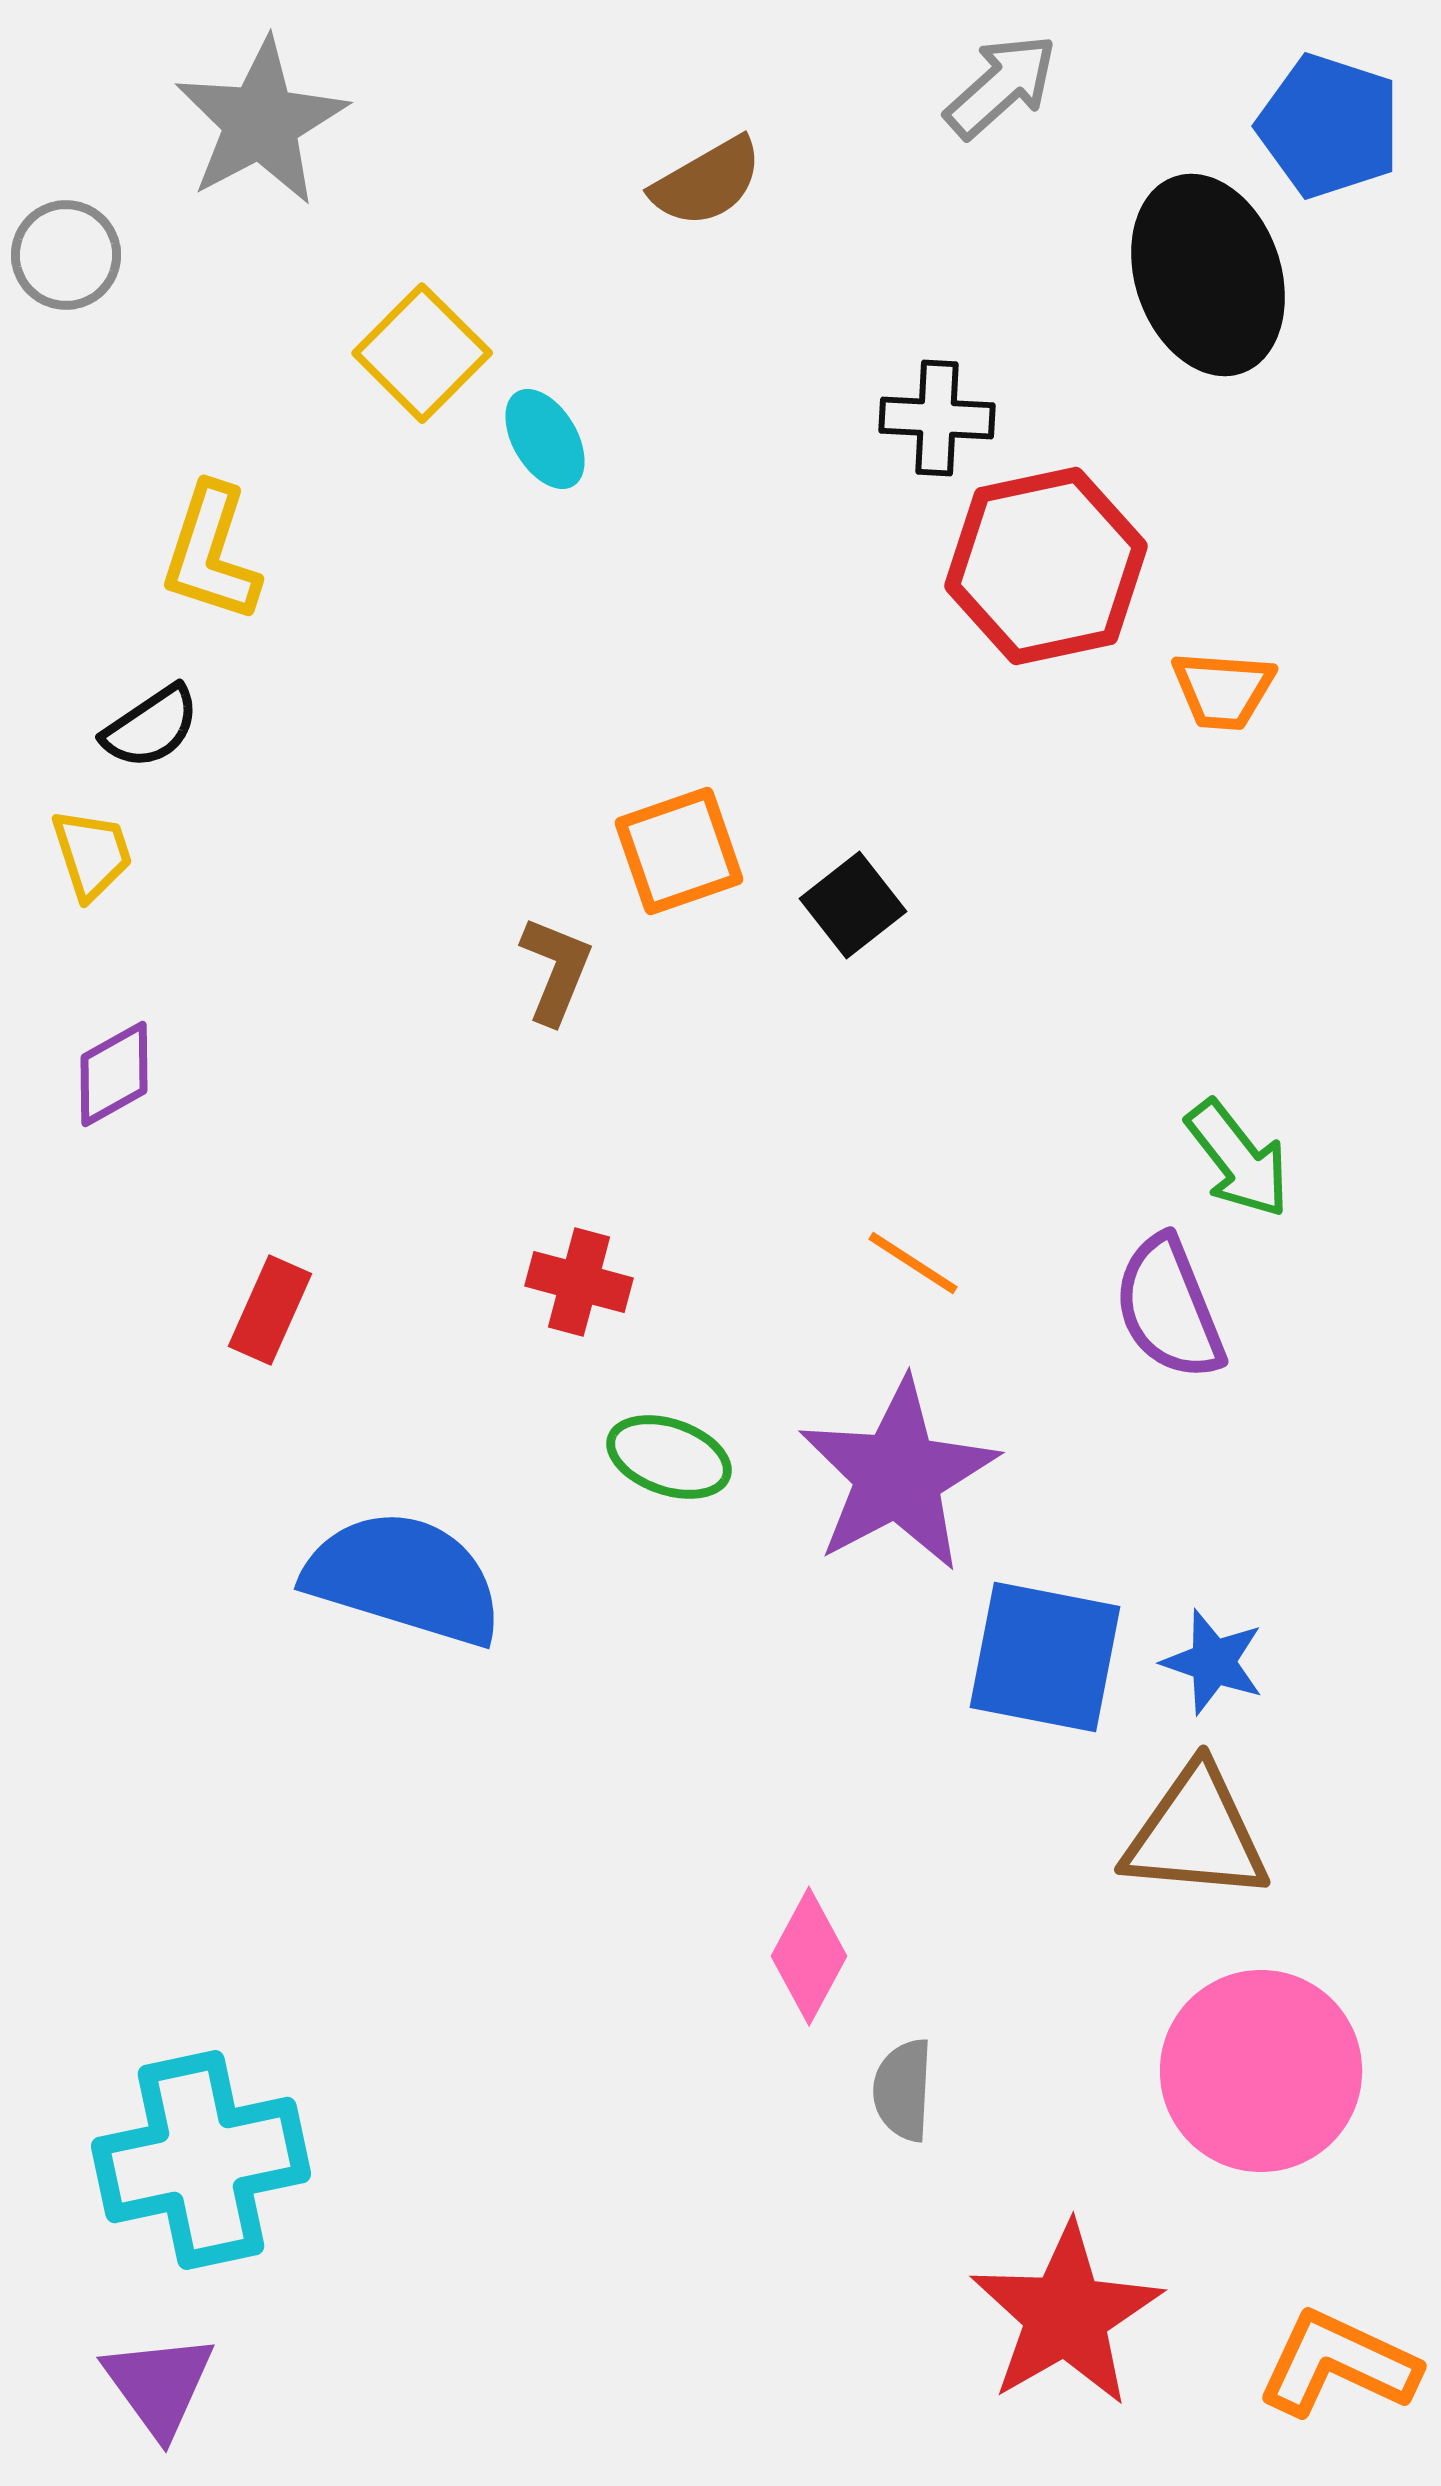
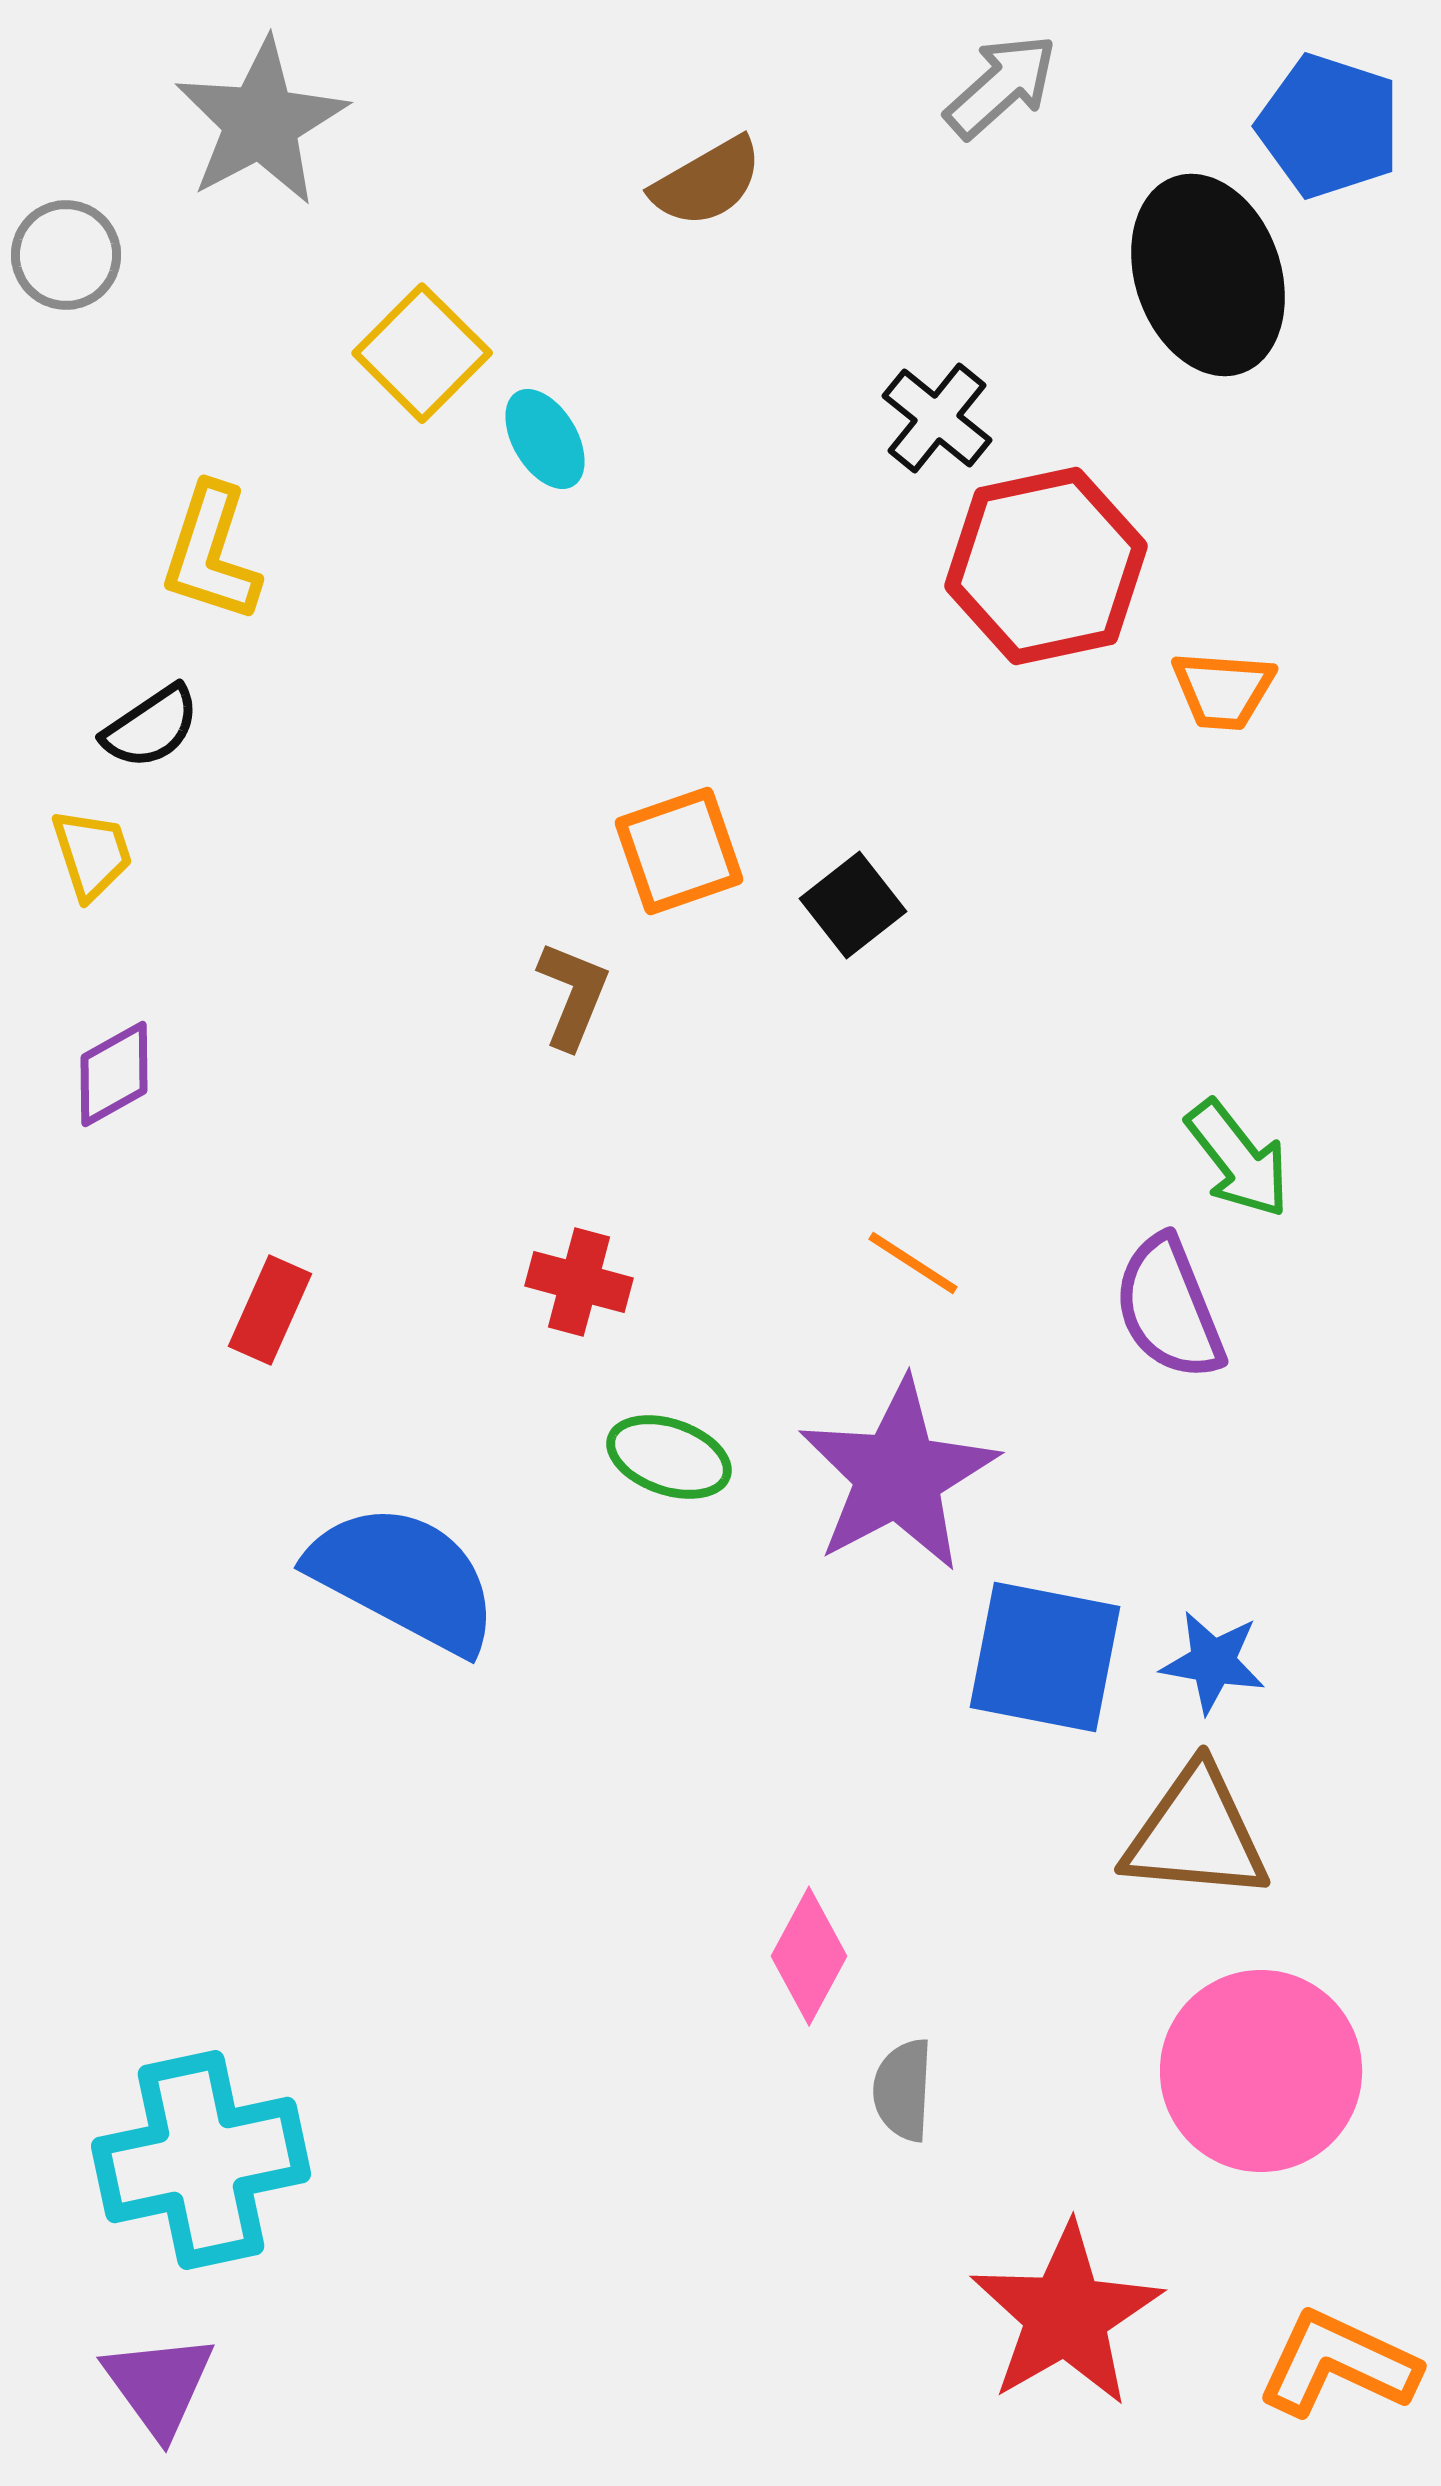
black cross: rotated 36 degrees clockwise
brown L-shape: moved 17 px right, 25 px down
blue semicircle: rotated 11 degrees clockwise
blue star: rotated 9 degrees counterclockwise
